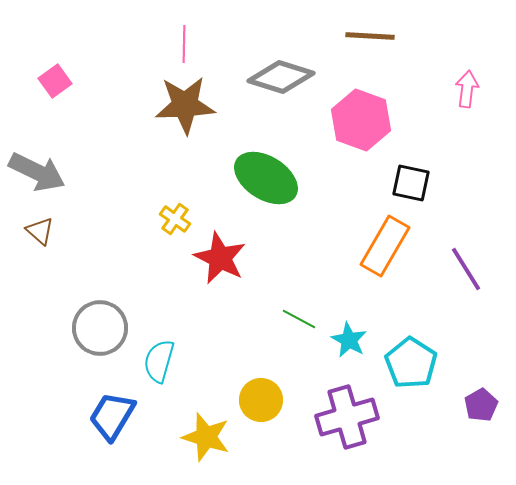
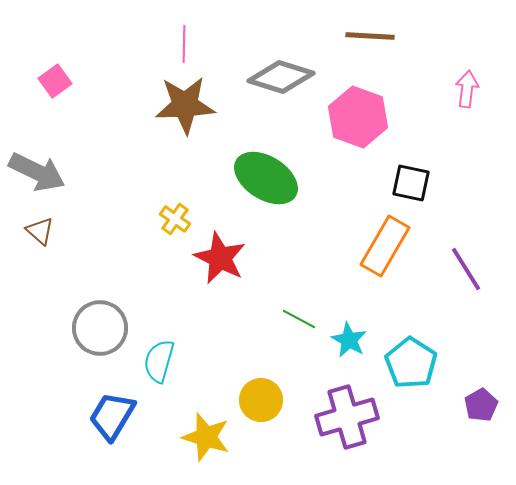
pink hexagon: moved 3 px left, 3 px up
